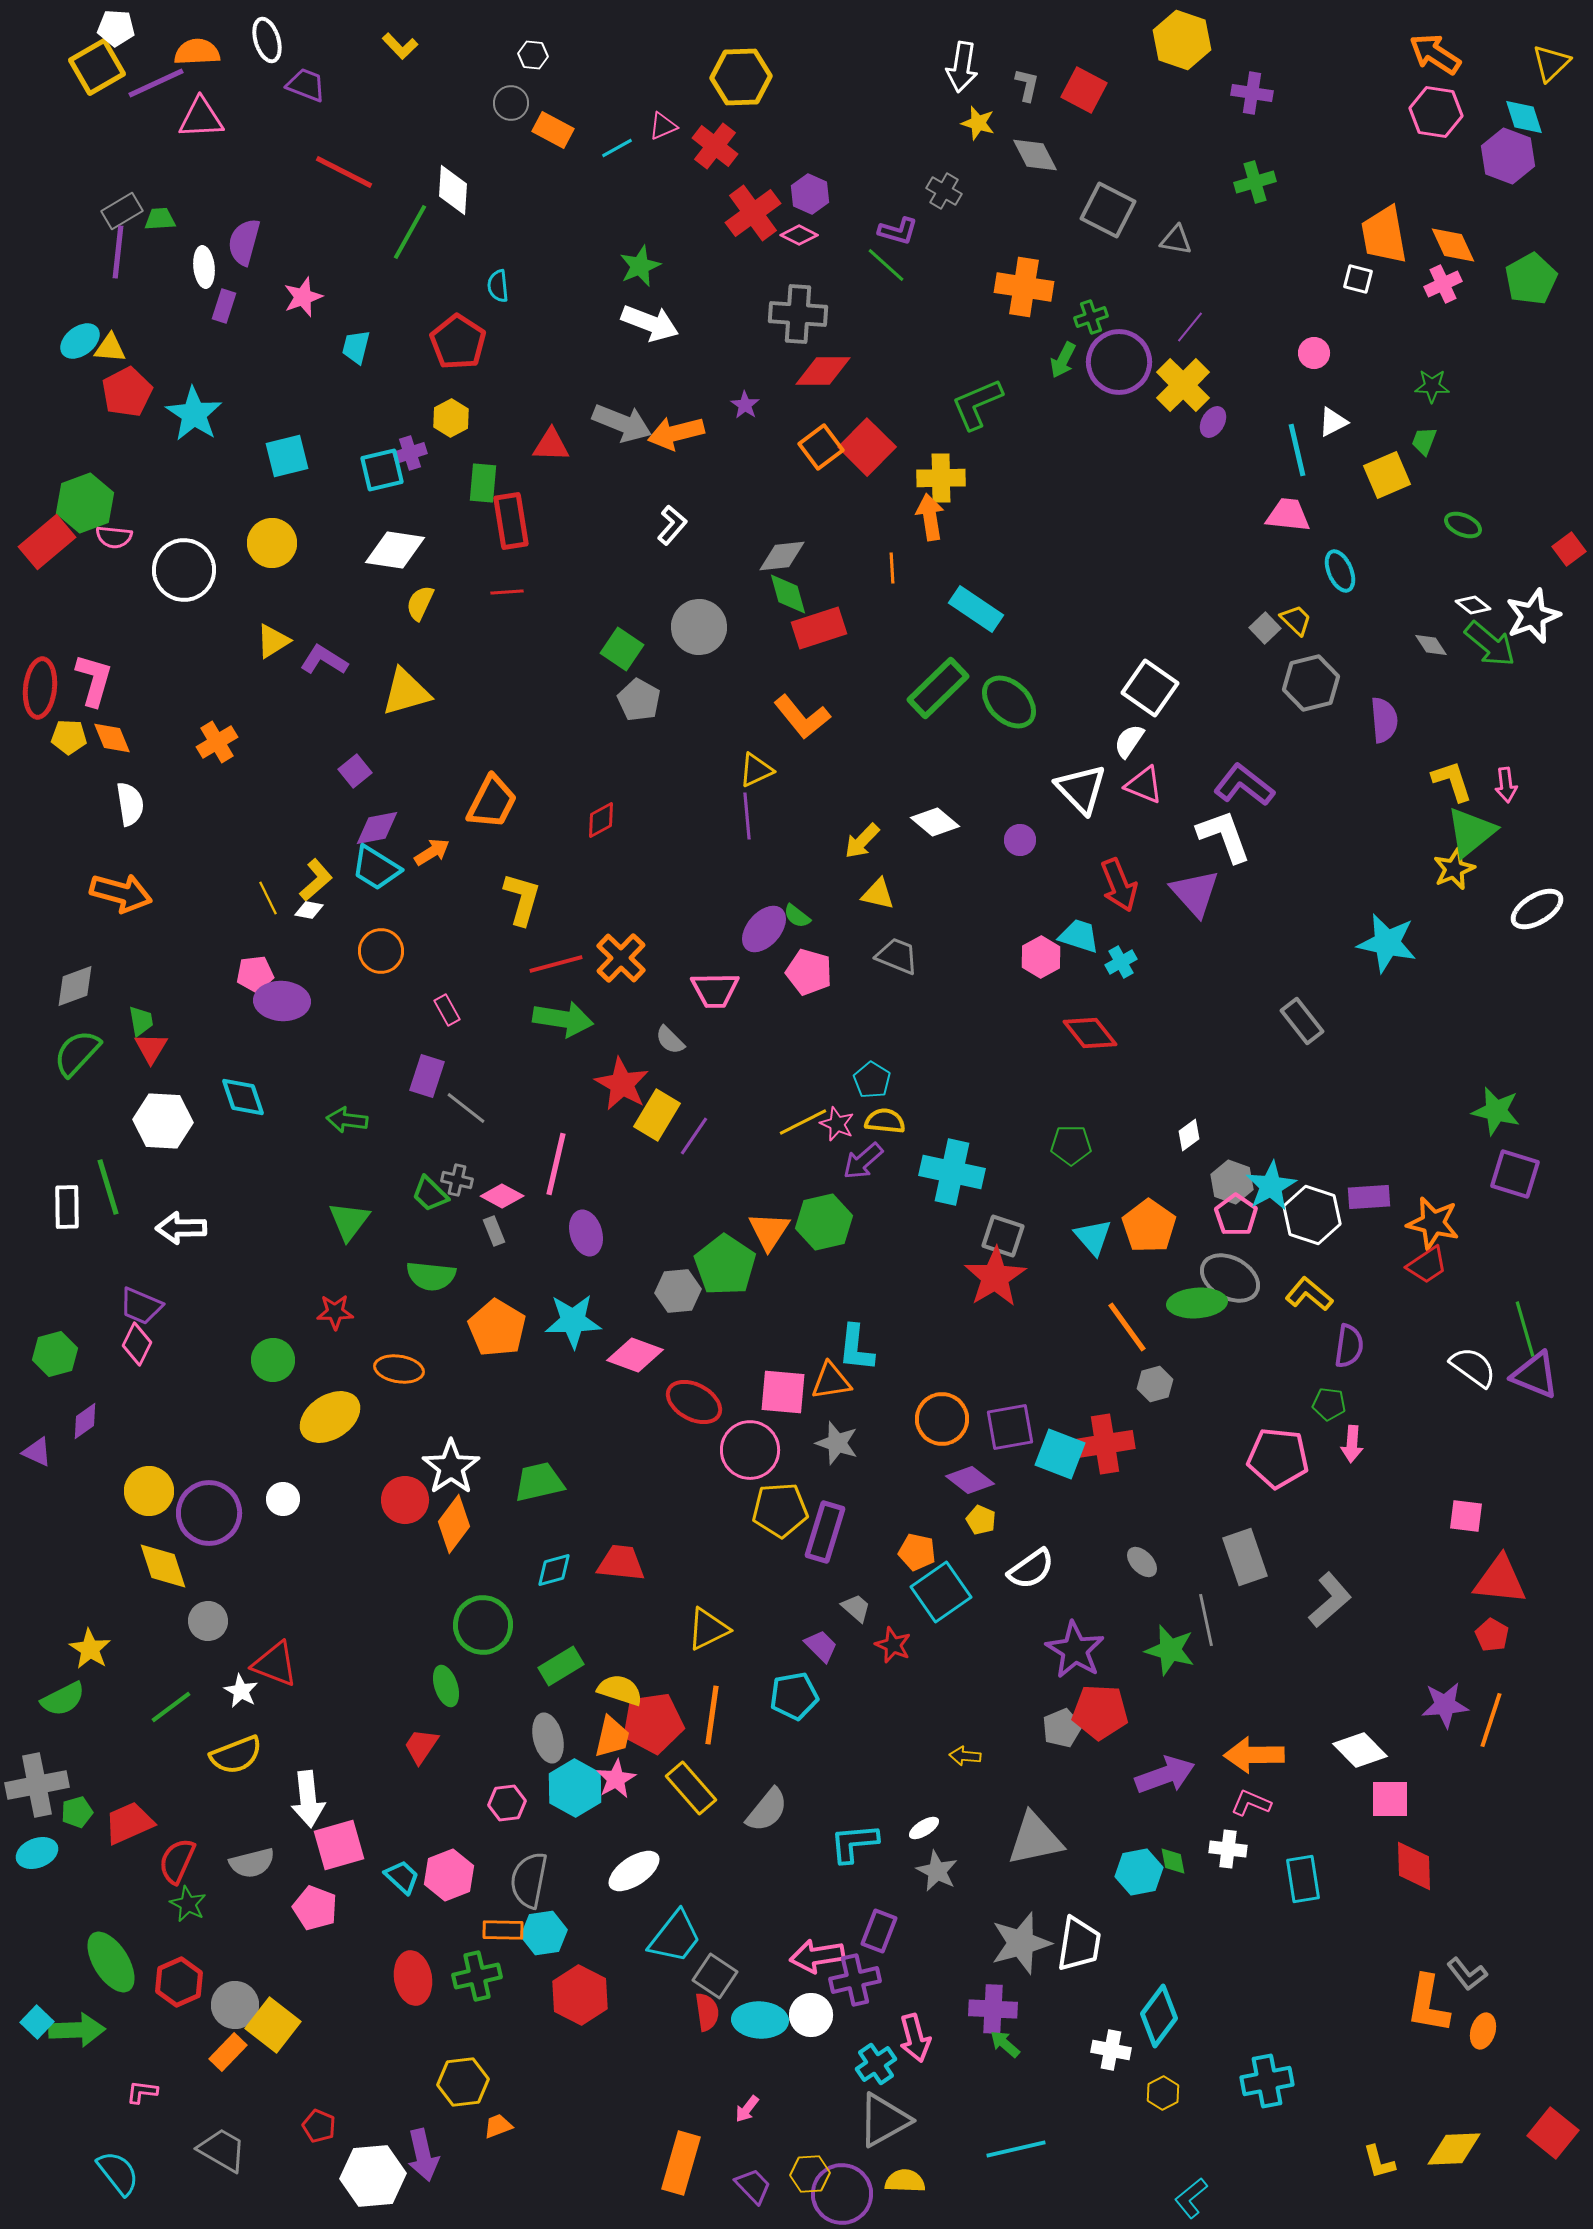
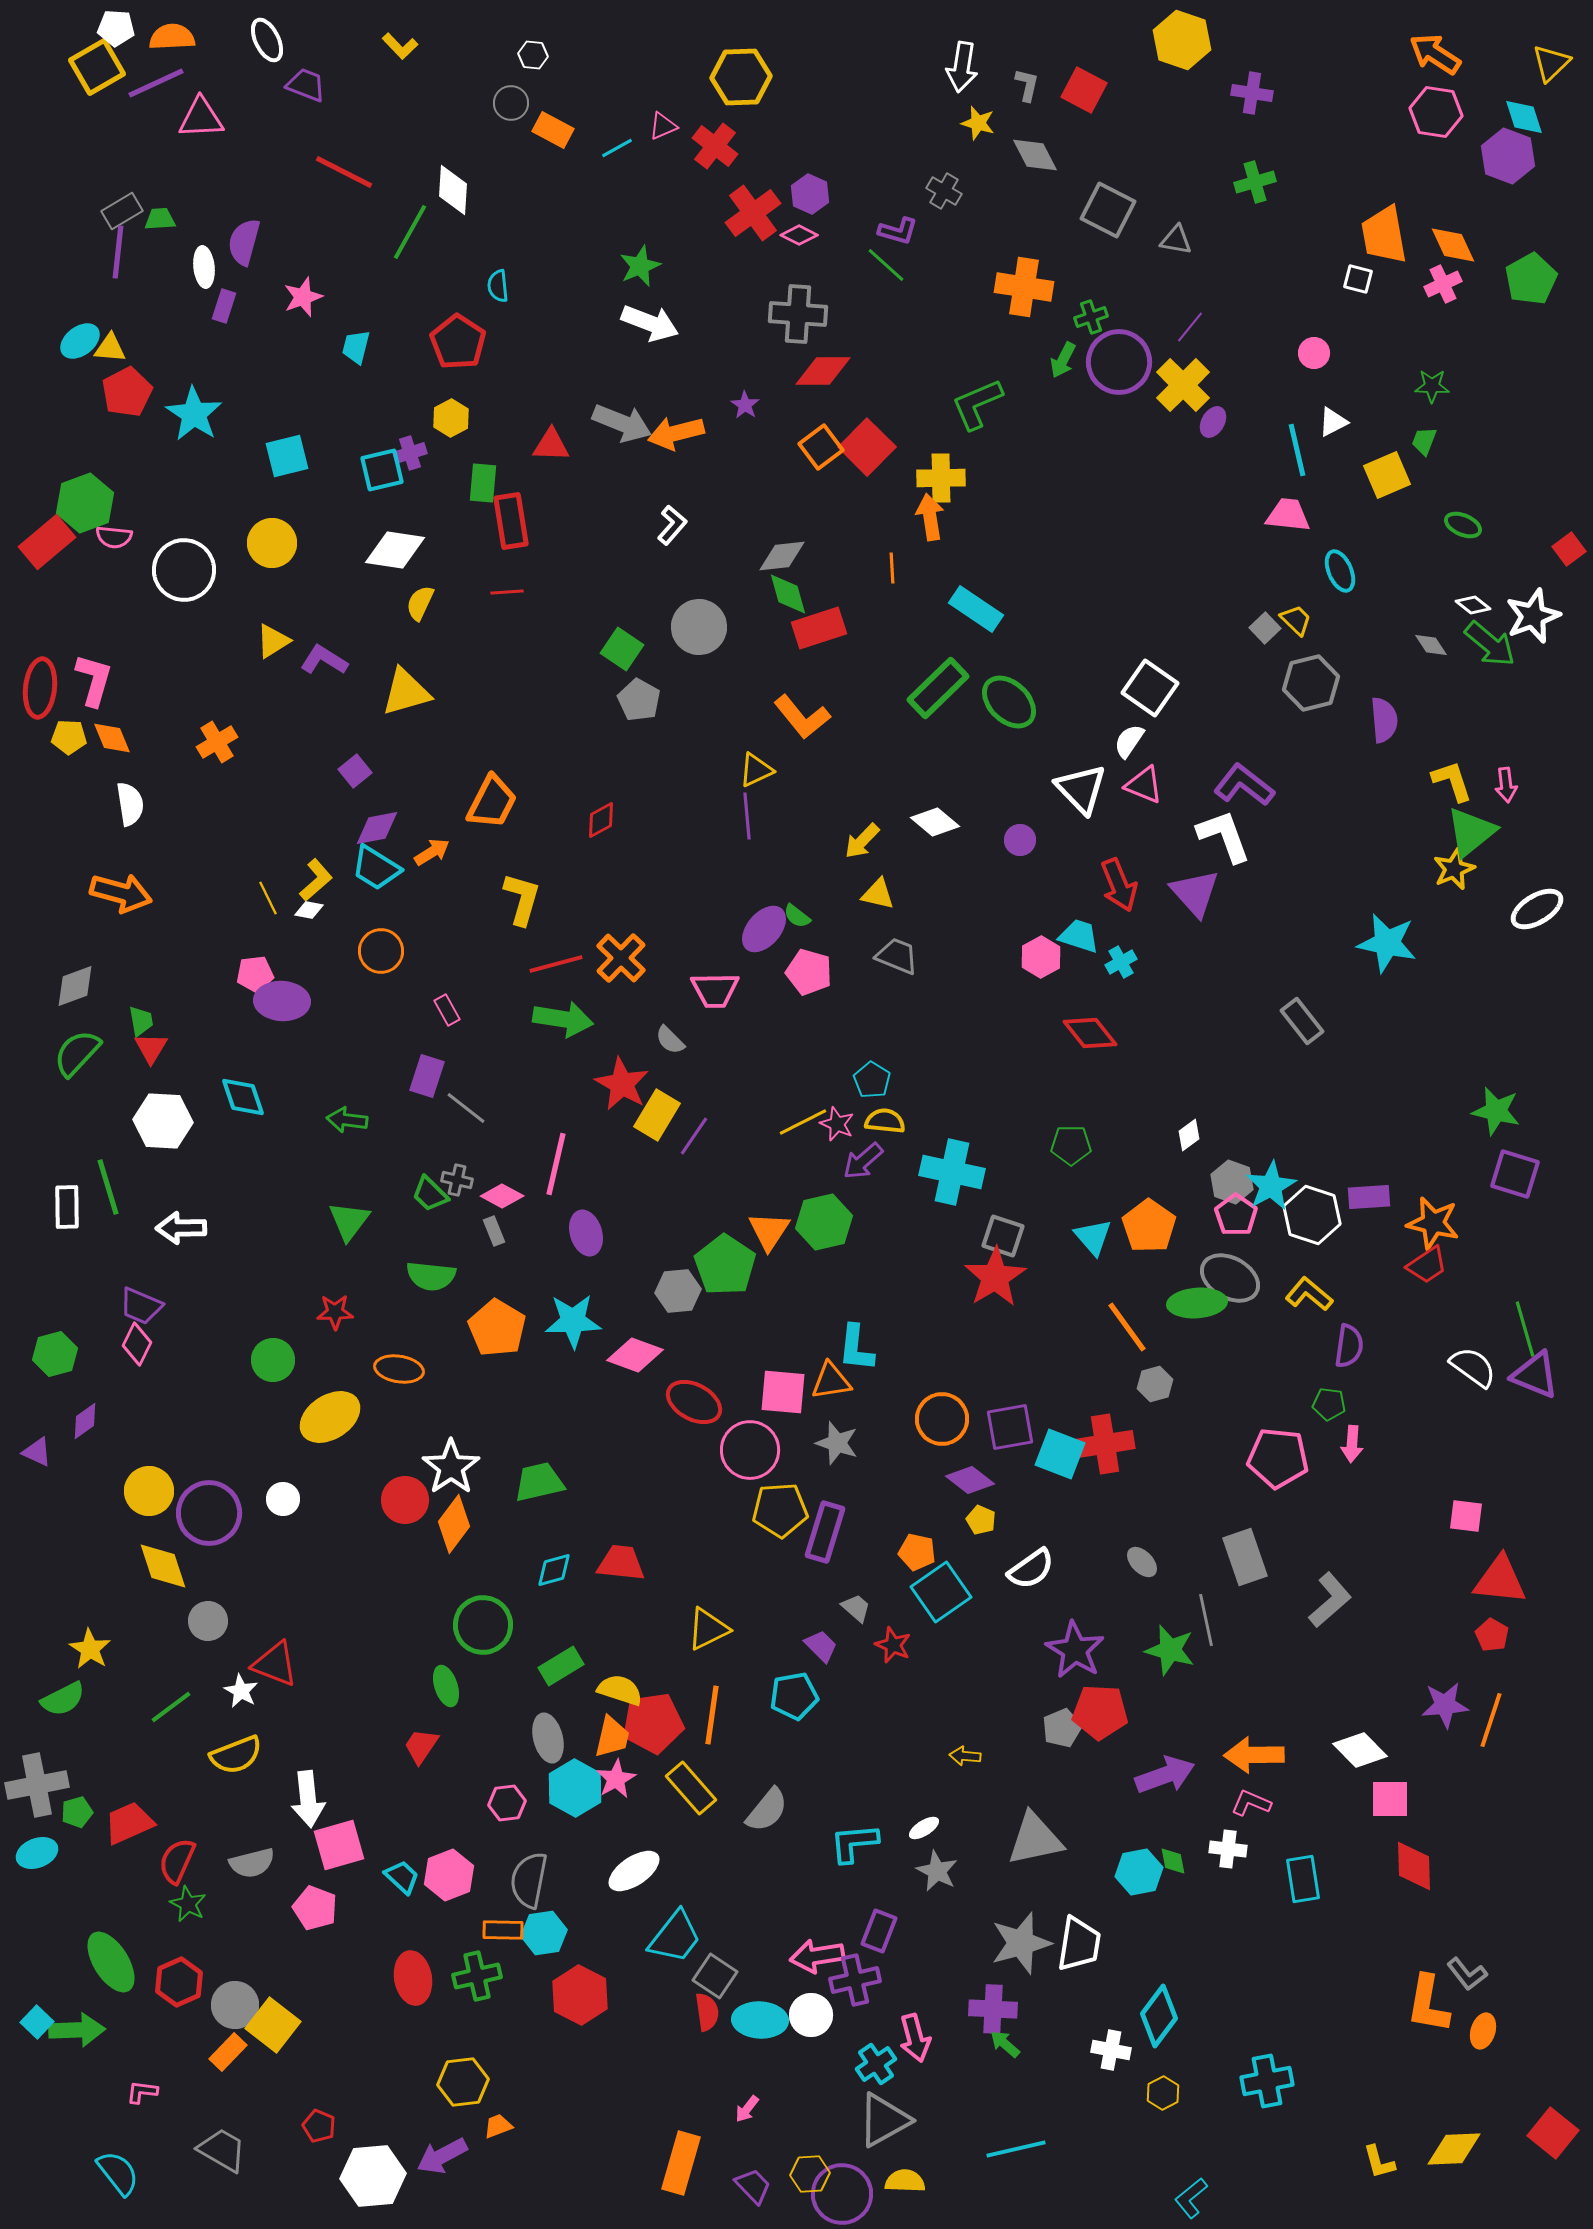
white ellipse at (267, 40): rotated 9 degrees counterclockwise
orange semicircle at (197, 52): moved 25 px left, 15 px up
purple arrow at (423, 2155): moved 19 px right, 1 px down; rotated 75 degrees clockwise
